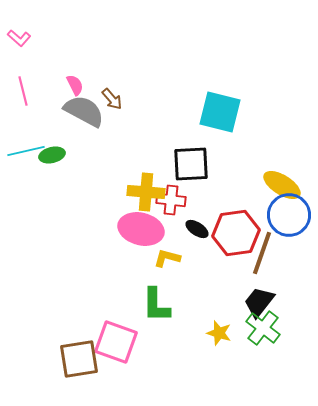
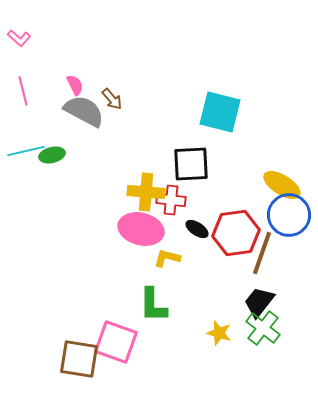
green L-shape: moved 3 px left
brown square: rotated 18 degrees clockwise
